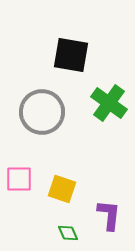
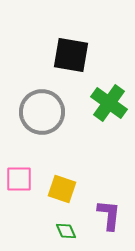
green diamond: moved 2 px left, 2 px up
